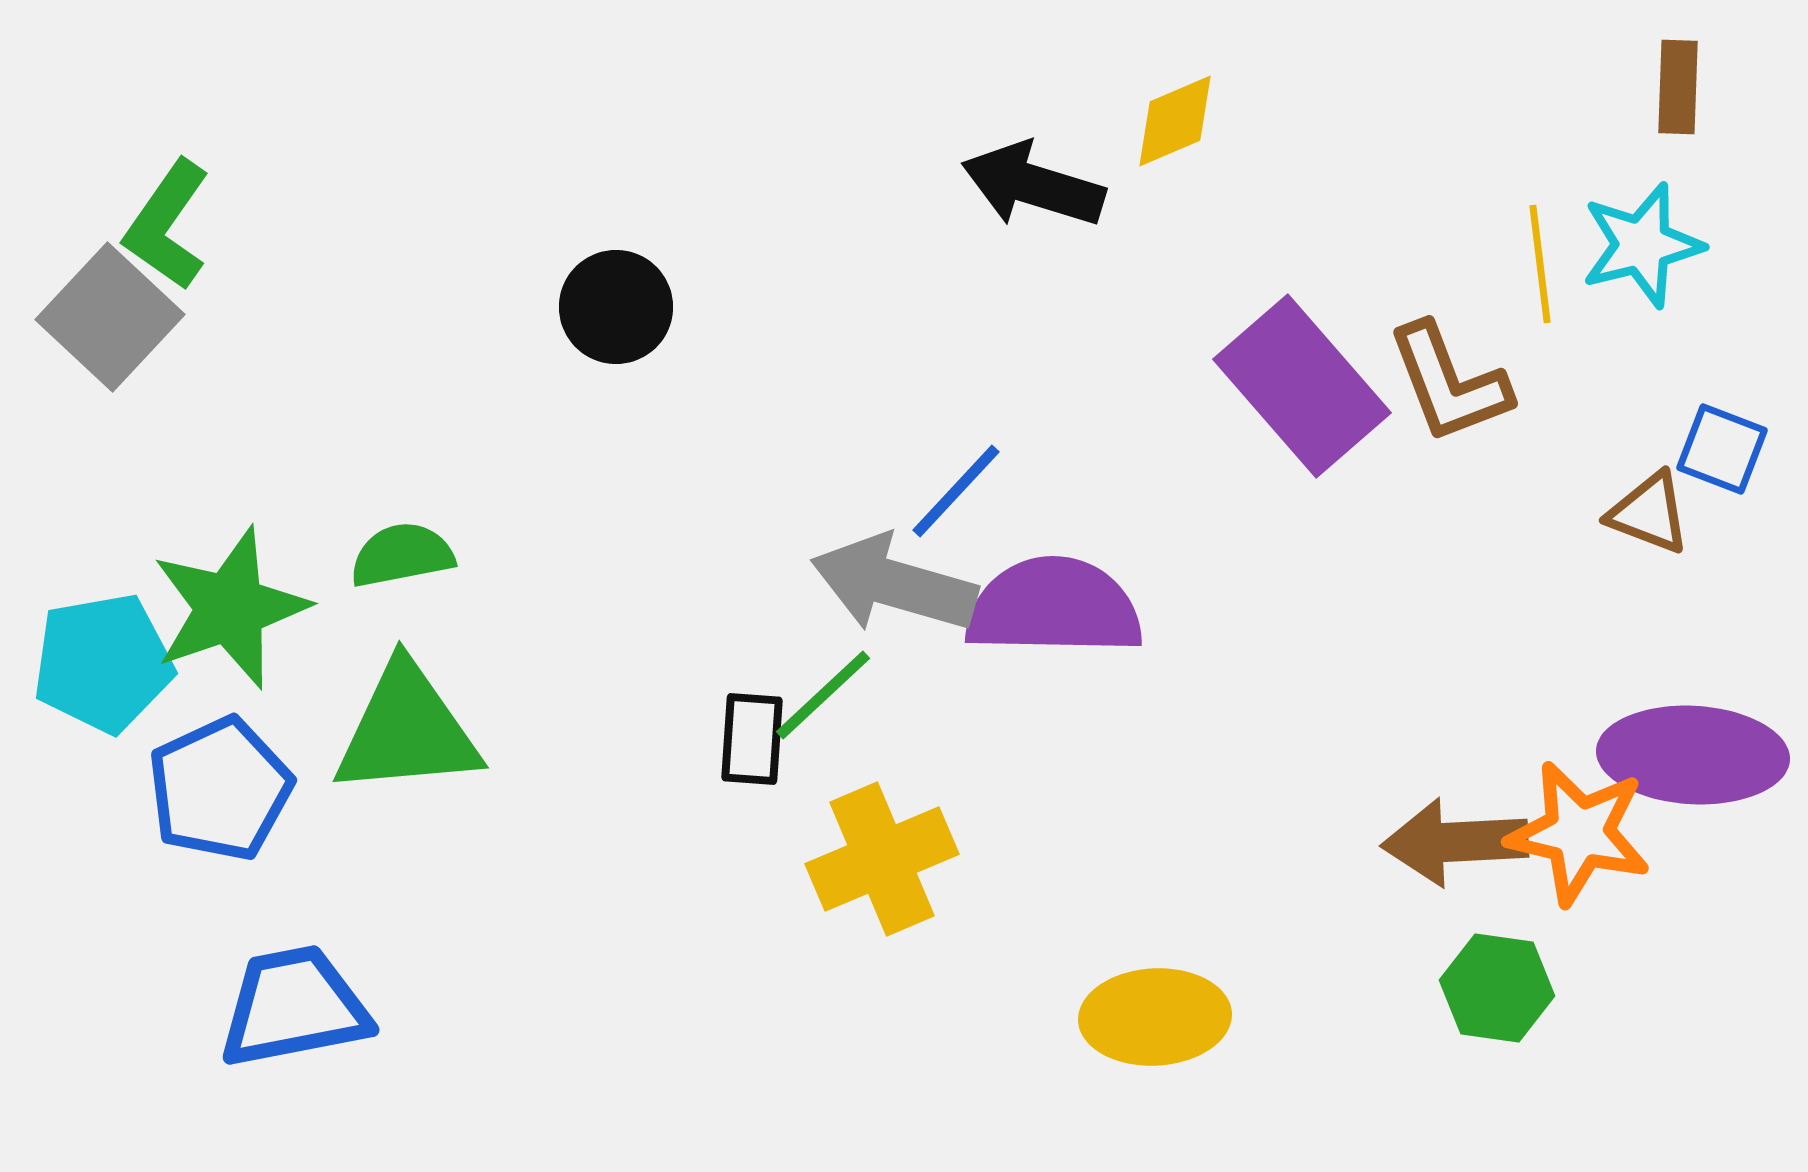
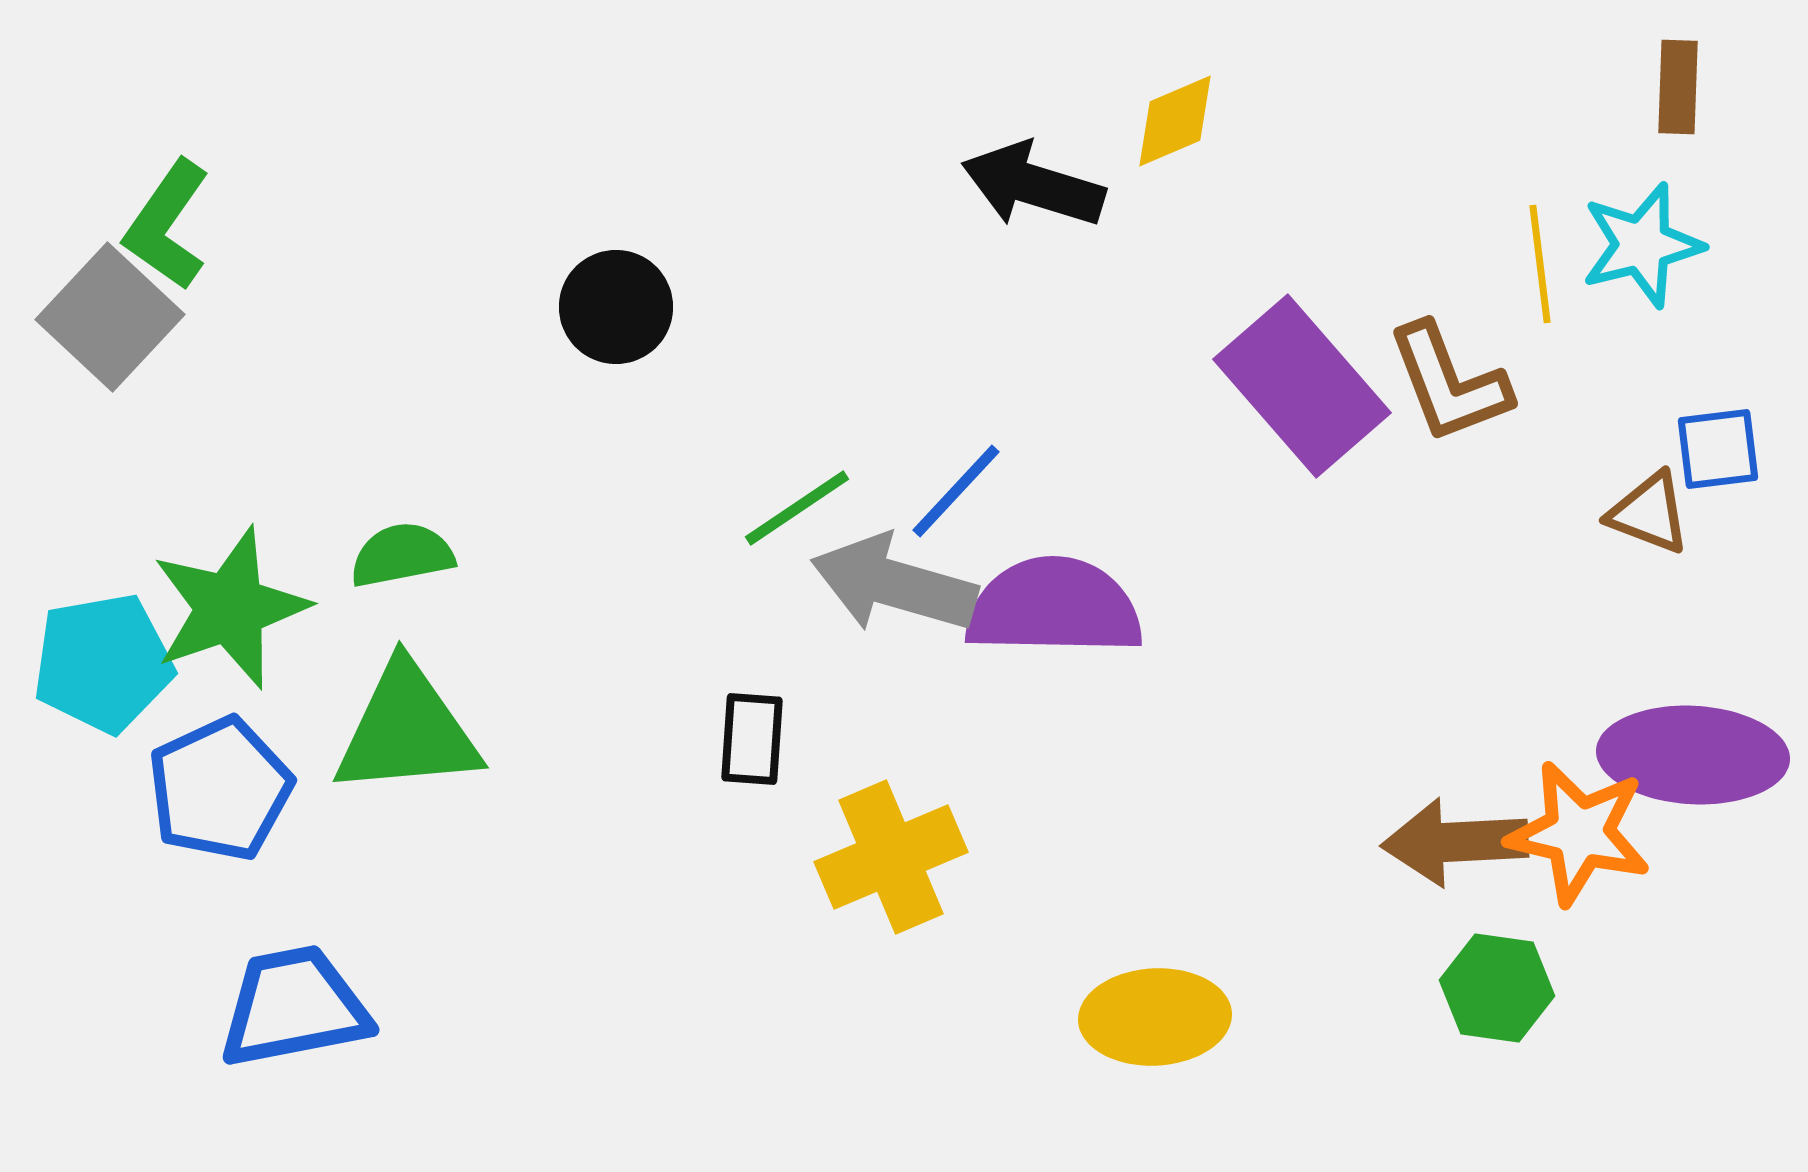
blue square: moved 4 px left; rotated 28 degrees counterclockwise
green line: moved 26 px left, 187 px up; rotated 9 degrees clockwise
yellow cross: moved 9 px right, 2 px up
